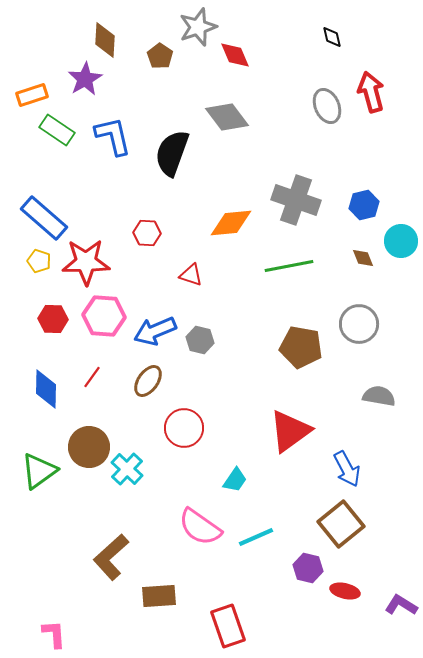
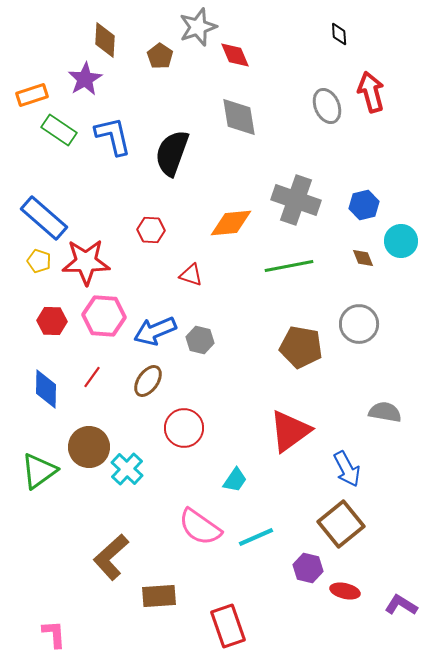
black diamond at (332, 37): moved 7 px right, 3 px up; rotated 10 degrees clockwise
gray diamond at (227, 117): moved 12 px right; rotated 27 degrees clockwise
green rectangle at (57, 130): moved 2 px right
red hexagon at (147, 233): moved 4 px right, 3 px up
red hexagon at (53, 319): moved 1 px left, 2 px down
gray semicircle at (379, 396): moved 6 px right, 16 px down
